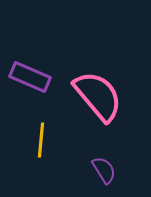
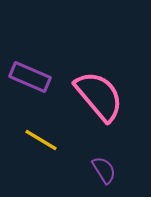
pink semicircle: moved 1 px right
yellow line: rotated 64 degrees counterclockwise
